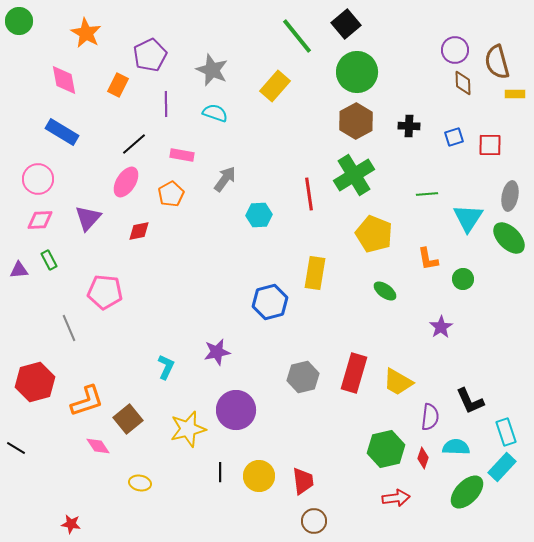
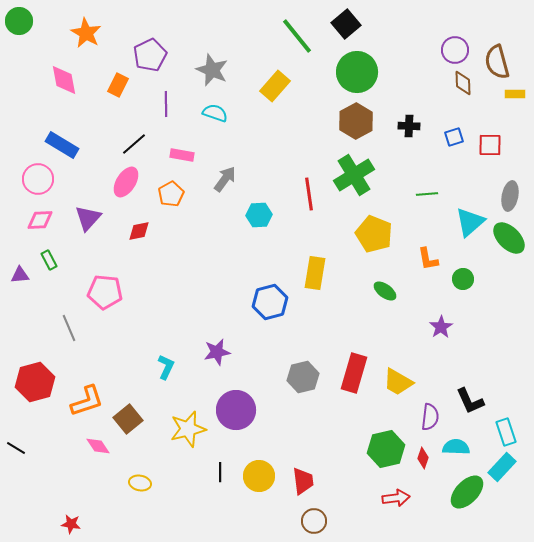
blue rectangle at (62, 132): moved 13 px down
cyan triangle at (468, 218): moved 2 px right, 4 px down; rotated 16 degrees clockwise
purple triangle at (19, 270): moved 1 px right, 5 px down
